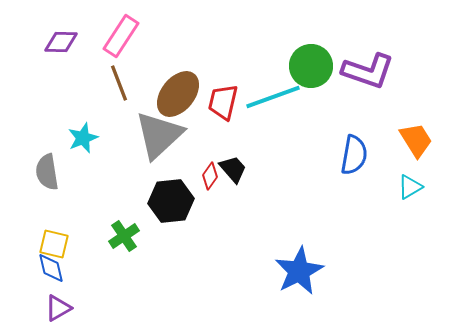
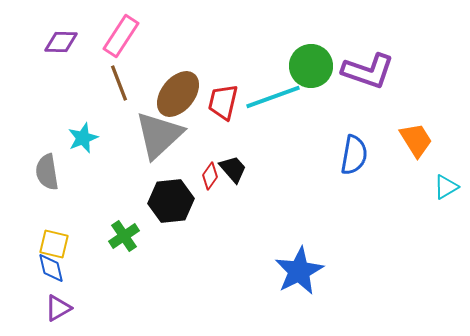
cyan triangle: moved 36 px right
